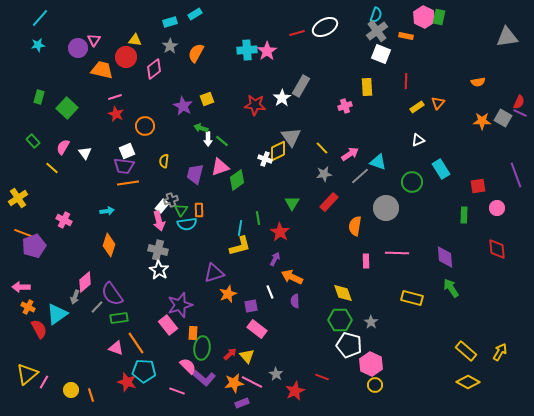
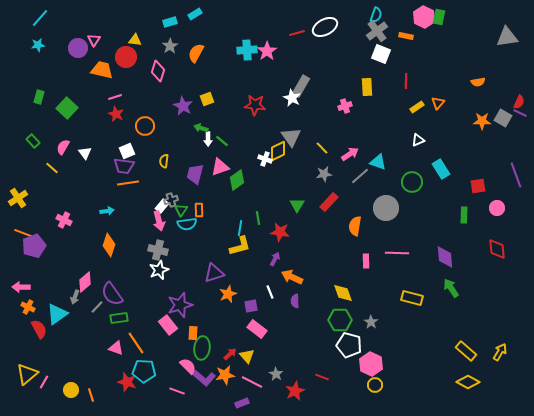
pink diamond at (154, 69): moved 4 px right, 2 px down; rotated 35 degrees counterclockwise
white star at (282, 98): moved 10 px right; rotated 12 degrees counterclockwise
green triangle at (292, 203): moved 5 px right, 2 px down
red star at (280, 232): rotated 24 degrees counterclockwise
white star at (159, 270): rotated 18 degrees clockwise
orange star at (234, 383): moved 9 px left, 8 px up
